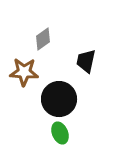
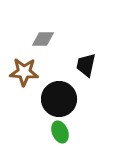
gray diamond: rotated 35 degrees clockwise
black trapezoid: moved 4 px down
green ellipse: moved 1 px up
